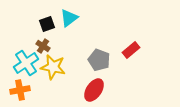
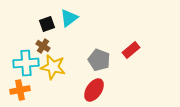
cyan cross: rotated 30 degrees clockwise
